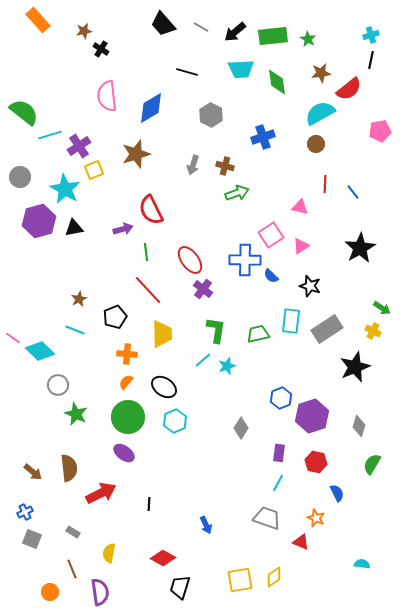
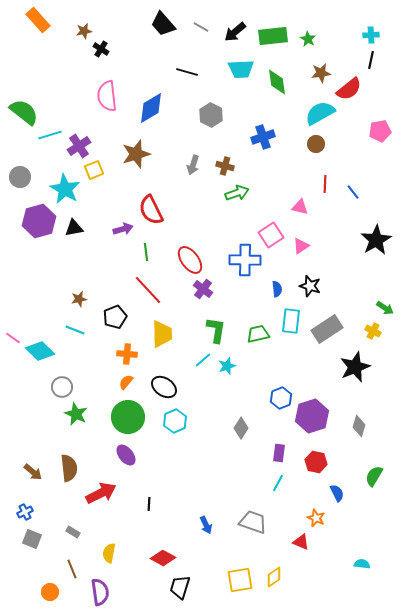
cyan cross at (371, 35): rotated 14 degrees clockwise
black star at (360, 248): moved 16 px right, 8 px up
blue semicircle at (271, 276): moved 6 px right, 13 px down; rotated 140 degrees counterclockwise
brown star at (79, 299): rotated 14 degrees clockwise
green arrow at (382, 308): moved 3 px right
gray circle at (58, 385): moved 4 px right, 2 px down
purple ellipse at (124, 453): moved 2 px right, 2 px down; rotated 15 degrees clockwise
green semicircle at (372, 464): moved 2 px right, 12 px down
gray trapezoid at (267, 518): moved 14 px left, 4 px down
